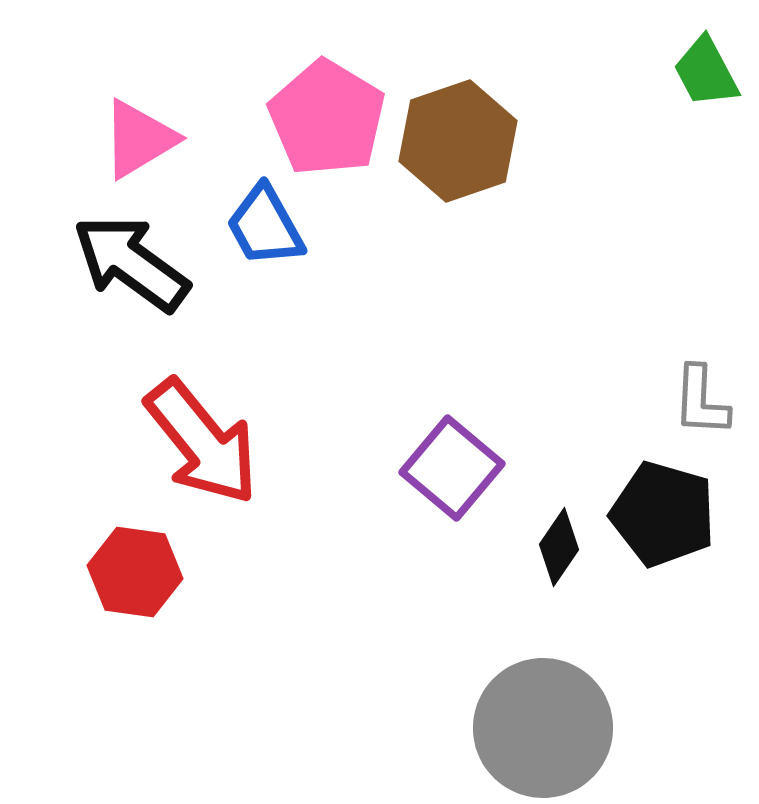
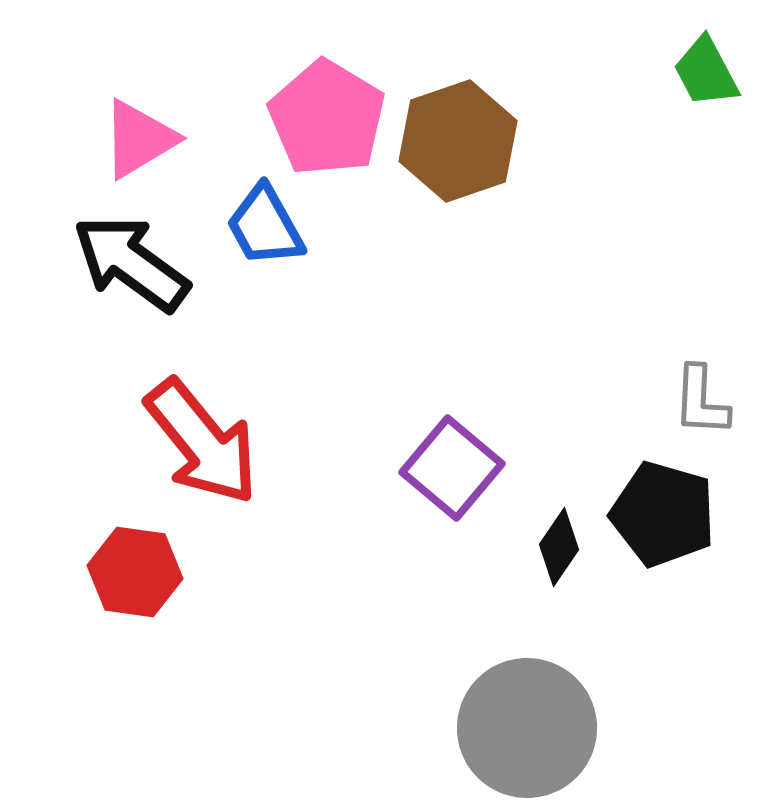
gray circle: moved 16 px left
